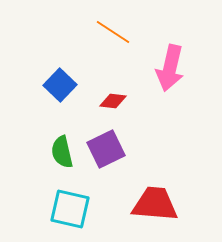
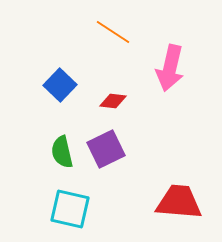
red trapezoid: moved 24 px right, 2 px up
